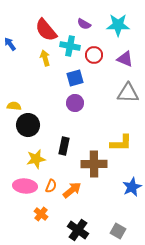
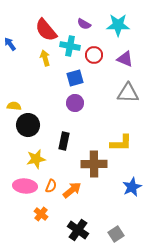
black rectangle: moved 5 px up
gray square: moved 2 px left, 3 px down; rotated 28 degrees clockwise
